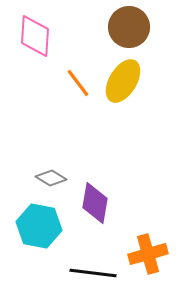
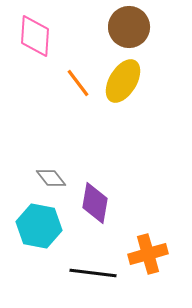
gray diamond: rotated 20 degrees clockwise
